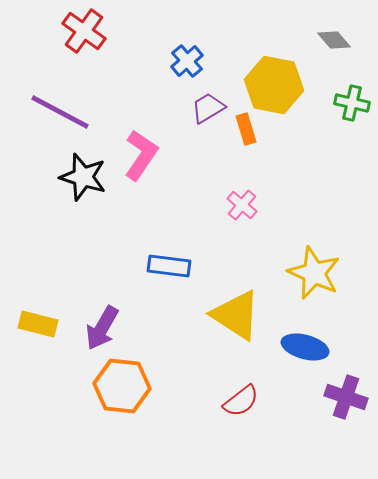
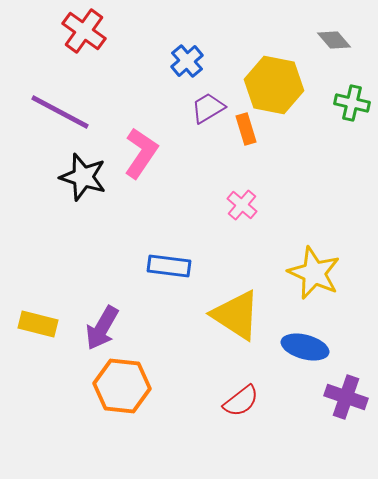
pink L-shape: moved 2 px up
